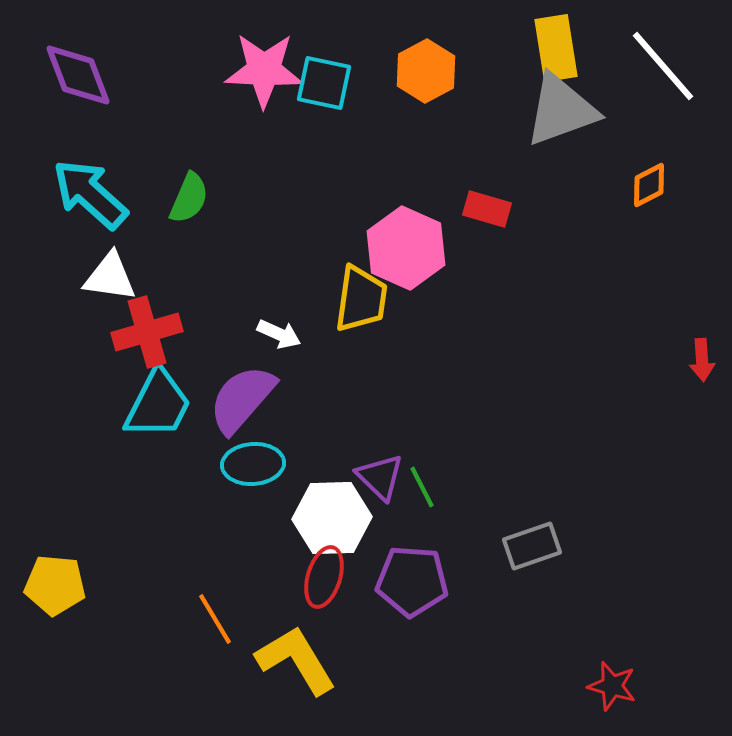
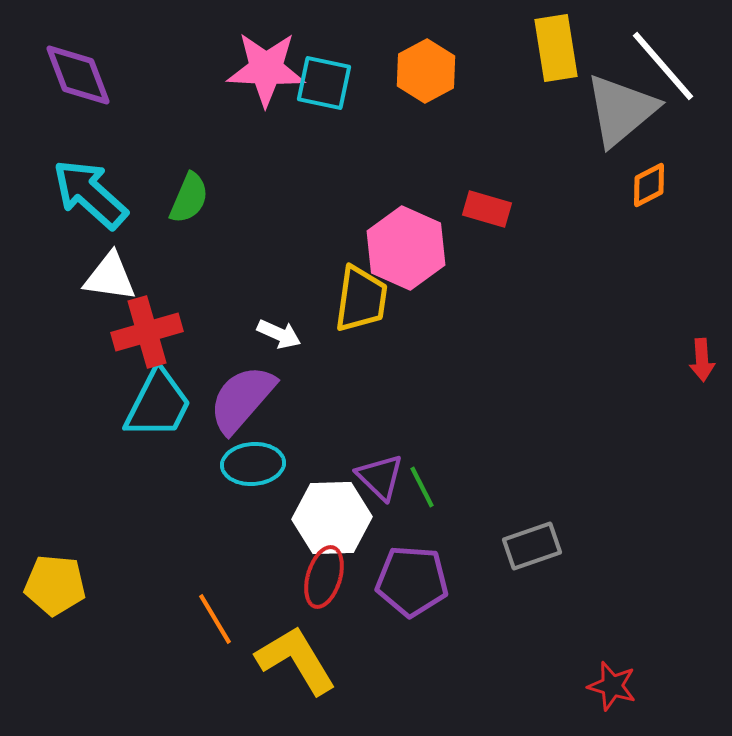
pink star: moved 2 px right, 1 px up
gray triangle: moved 60 px right; rotated 20 degrees counterclockwise
